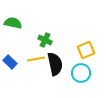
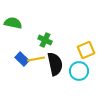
blue rectangle: moved 12 px right, 3 px up
cyan circle: moved 2 px left, 2 px up
